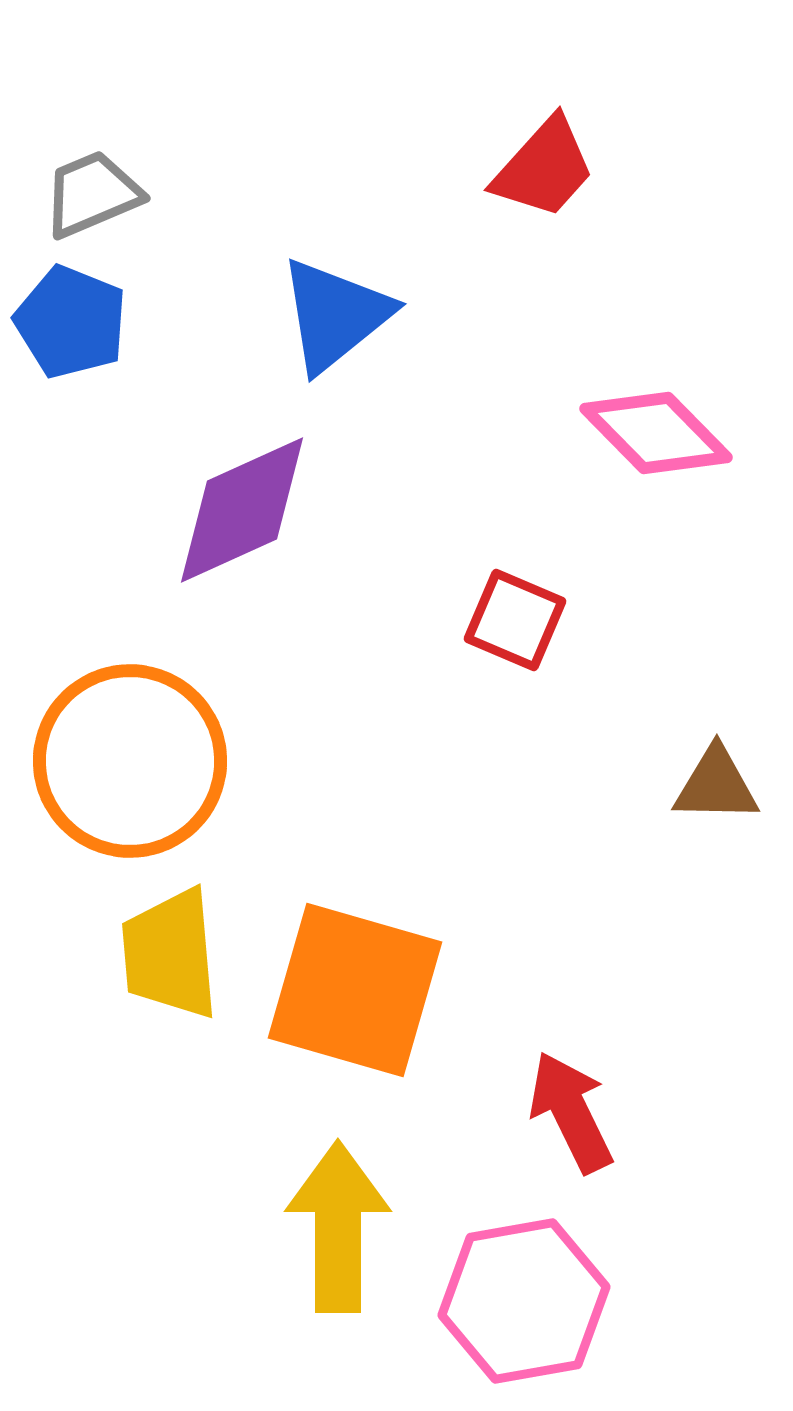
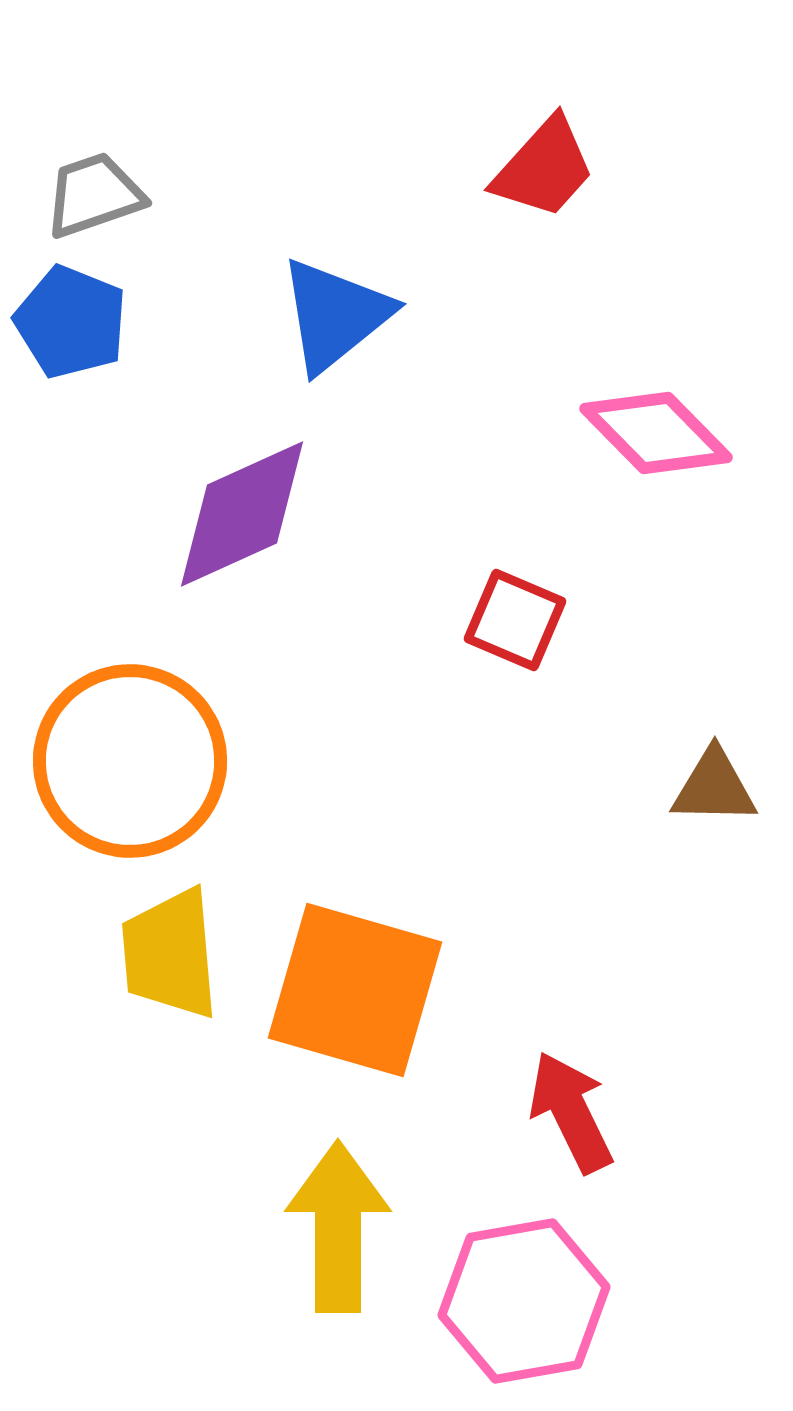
gray trapezoid: moved 2 px right, 1 px down; rotated 4 degrees clockwise
purple diamond: moved 4 px down
brown triangle: moved 2 px left, 2 px down
